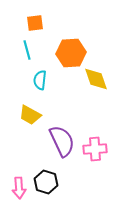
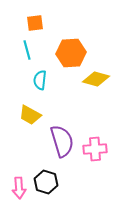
yellow diamond: rotated 56 degrees counterclockwise
purple semicircle: rotated 8 degrees clockwise
